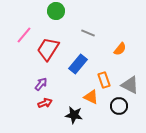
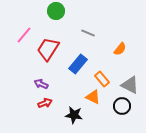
orange rectangle: moved 2 px left, 1 px up; rotated 21 degrees counterclockwise
purple arrow: rotated 104 degrees counterclockwise
orange triangle: moved 2 px right
black circle: moved 3 px right
